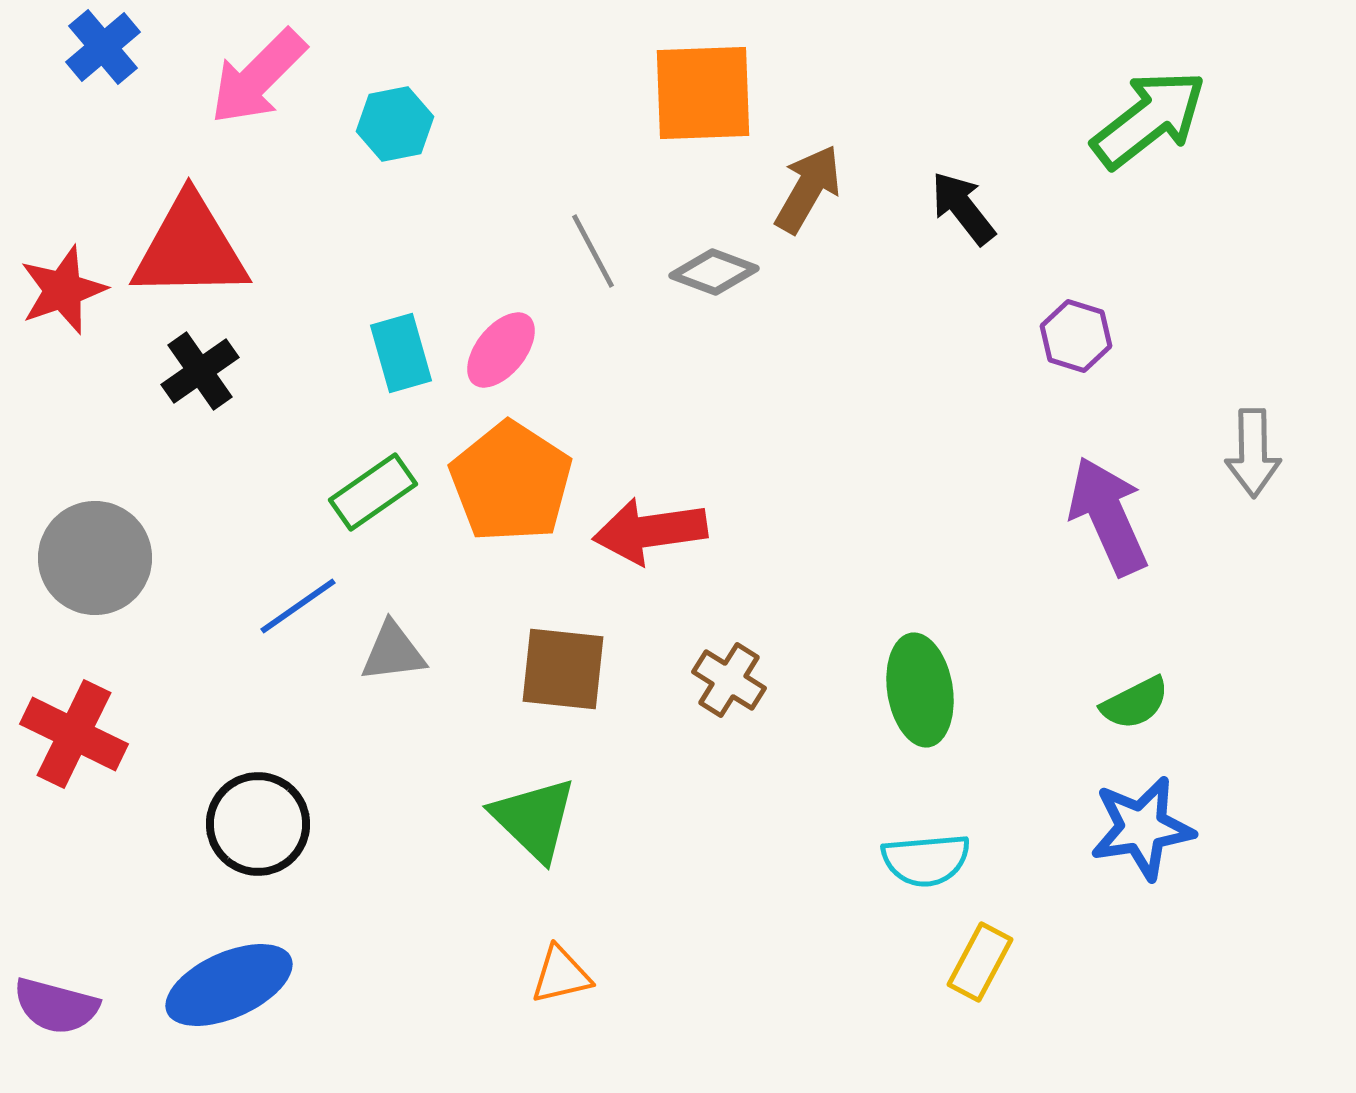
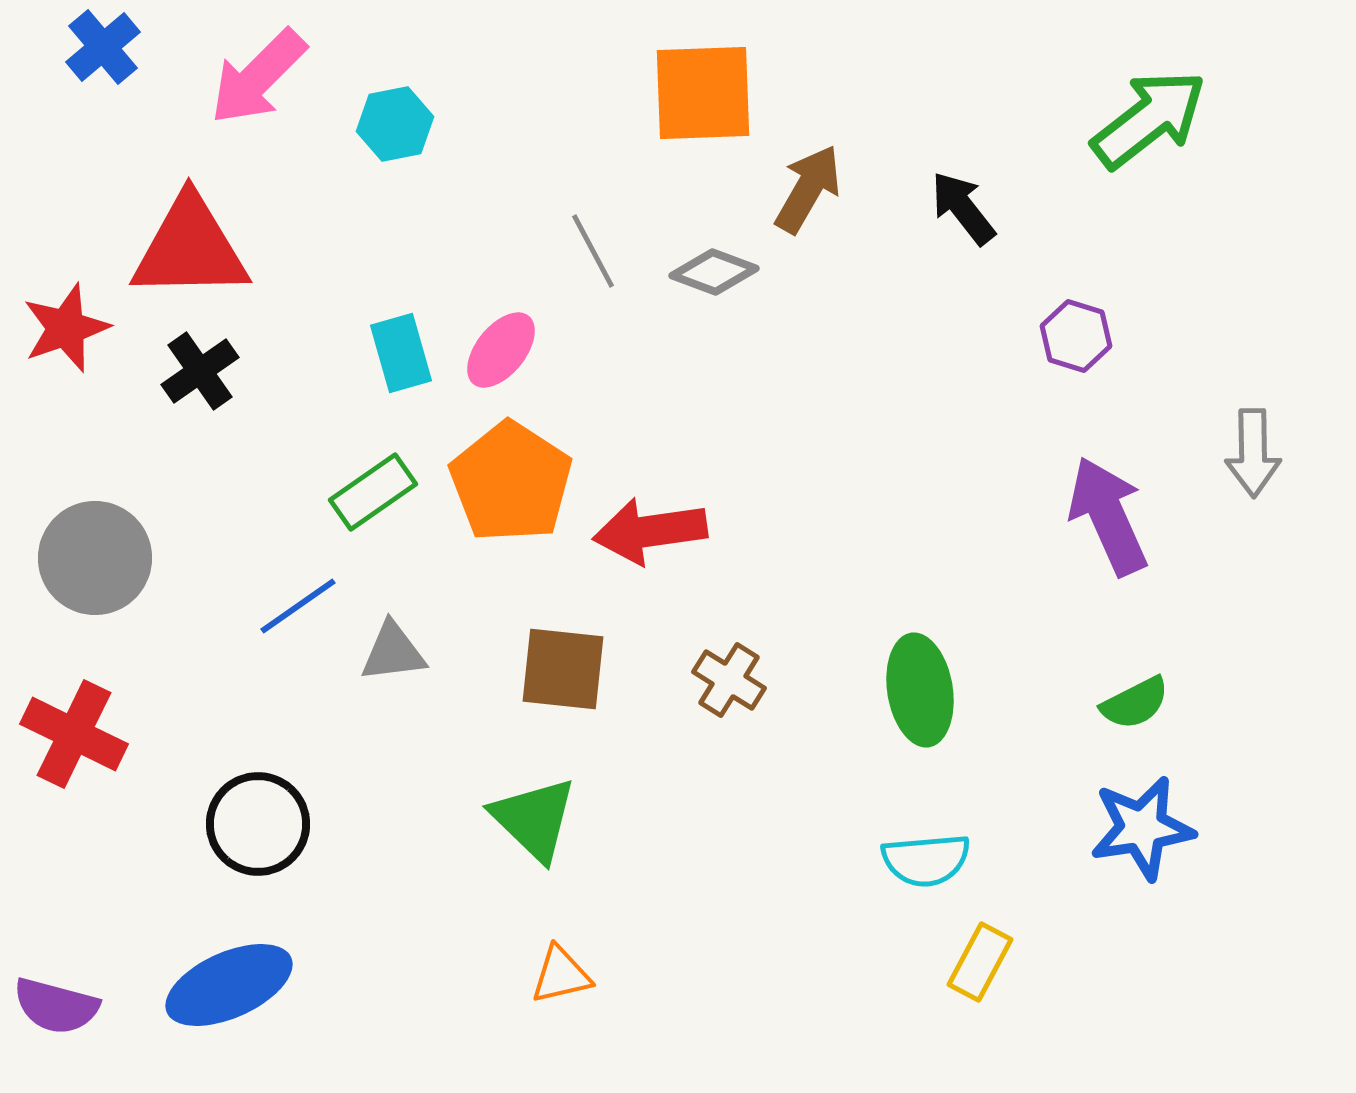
red star: moved 3 px right, 38 px down
